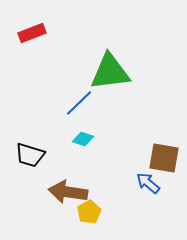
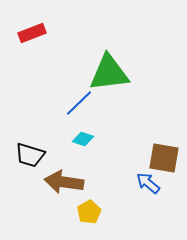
green triangle: moved 1 px left, 1 px down
brown arrow: moved 4 px left, 10 px up
